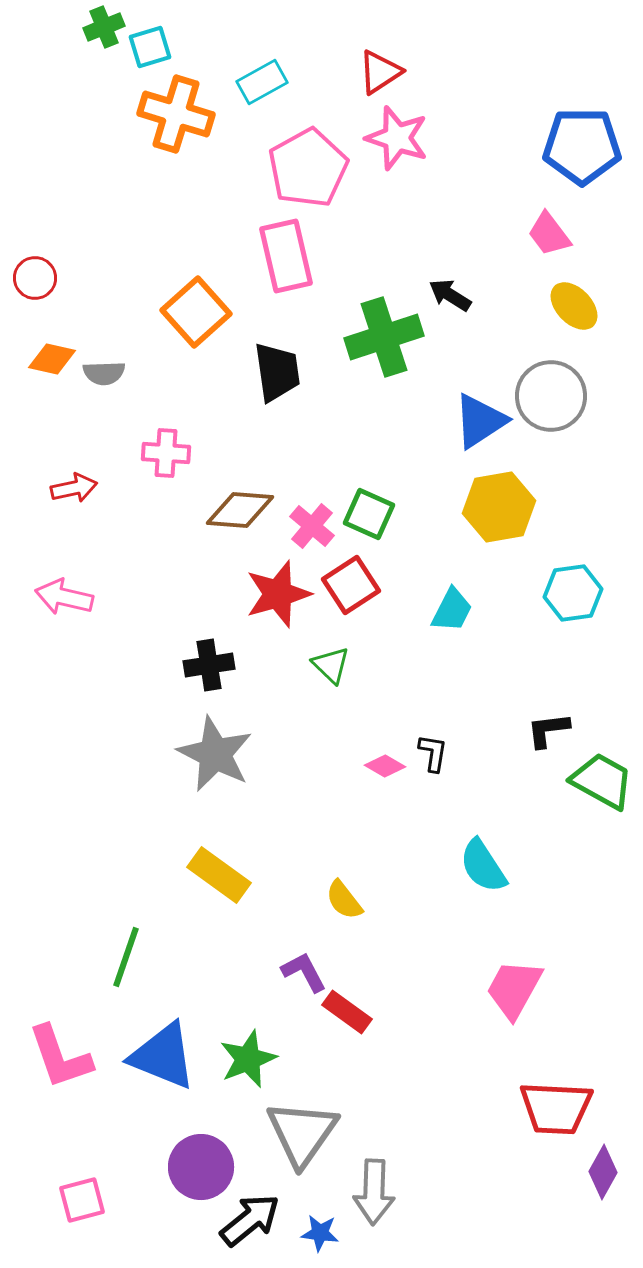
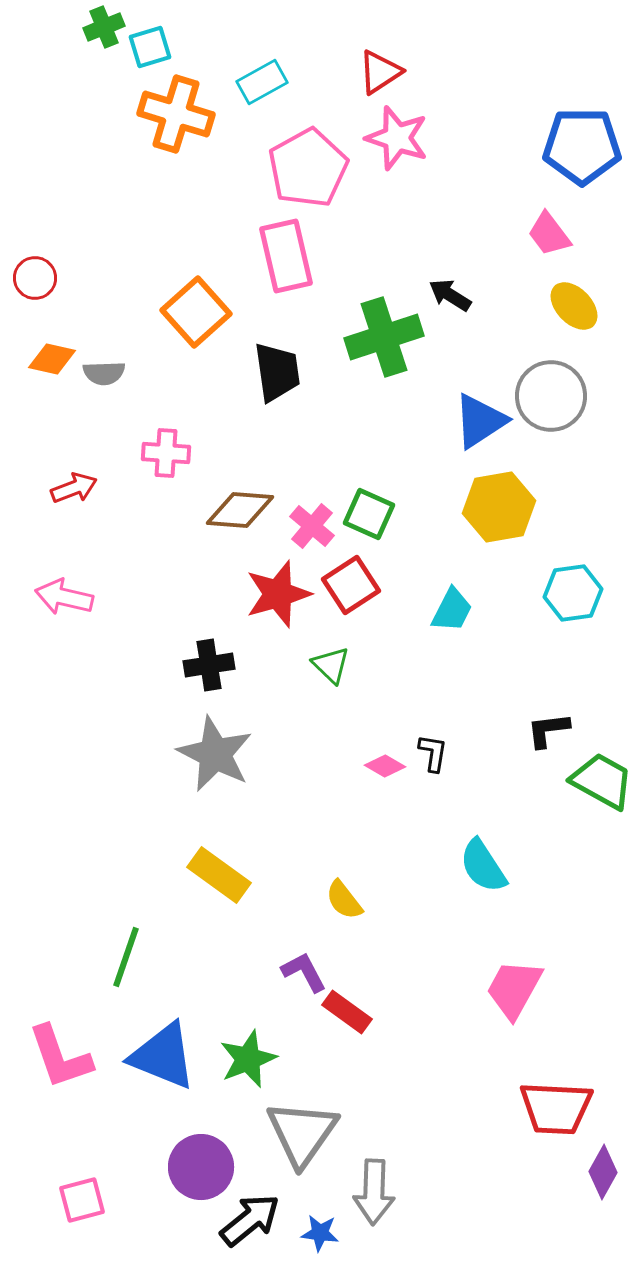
red arrow at (74, 488): rotated 9 degrees counterclockwise
